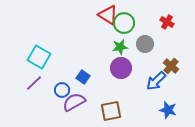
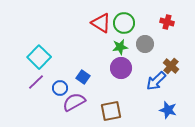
red triangle: moved 7 px left, 8 px down
red cross: rotated 16 degrees counterclockwise
cyan square: rotated 15 degrees clockwise
purple line: moved 2 px right, 1 px up
blue circle: moved 2 px left, 2 px up
